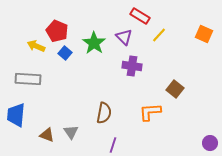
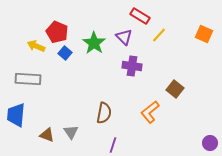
red pentagon: moved 1 px down
orange L-shape: rotated 35 degrees counterclockwise
